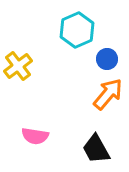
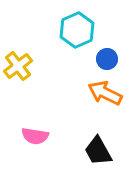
orange arrow: moved 3 px left, 1 px up; rotated 104 degrees counterclockwise
black trapezoid: moved 2 px right, 2 px down
